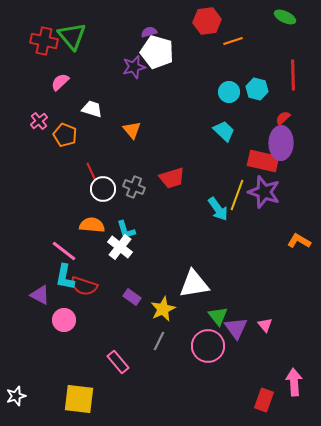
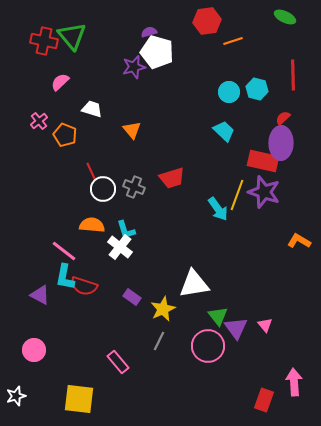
pink circle at (64, 320): moved 30 px left, 30 px down
